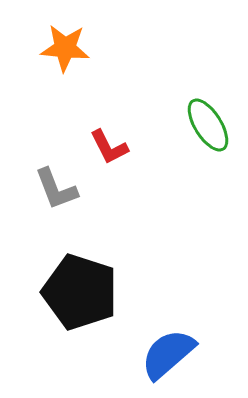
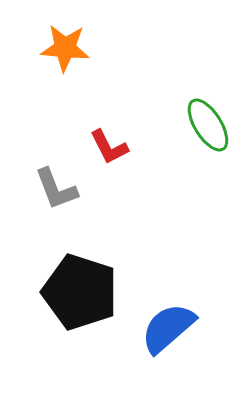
blue semicircle: moved 26 px up
